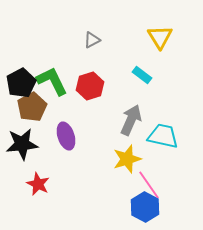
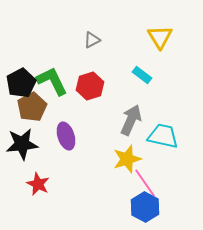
pink line: moved 4 px left, 2 px up
